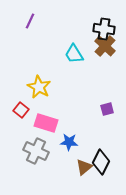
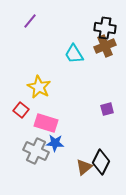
purple line: rotated 14 degrees clockwise
black cross: moved 1 px right, 1 px up
brown cross: rotated 25 degrees clockwise
blue star: moved 14 px left, 1 px down
